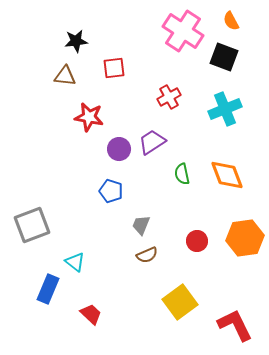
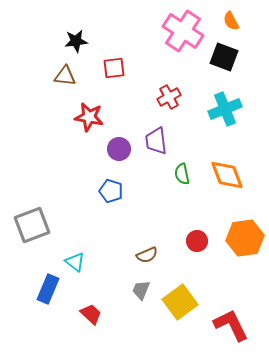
purple trapezoid: moved 4 px right, 1 px up; rotated 64 degrees counterclockwise
gray trapezoid: moved 65 px down
red L-shape: moved 4 px left
